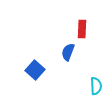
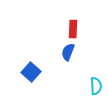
red rectangle: moved 9 px left
blue square: moved 4 px left, 2 px down
